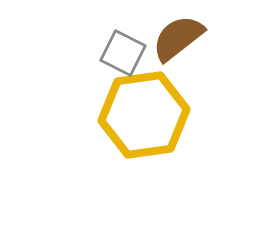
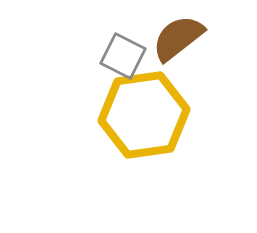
gray square: moved 3 px down
